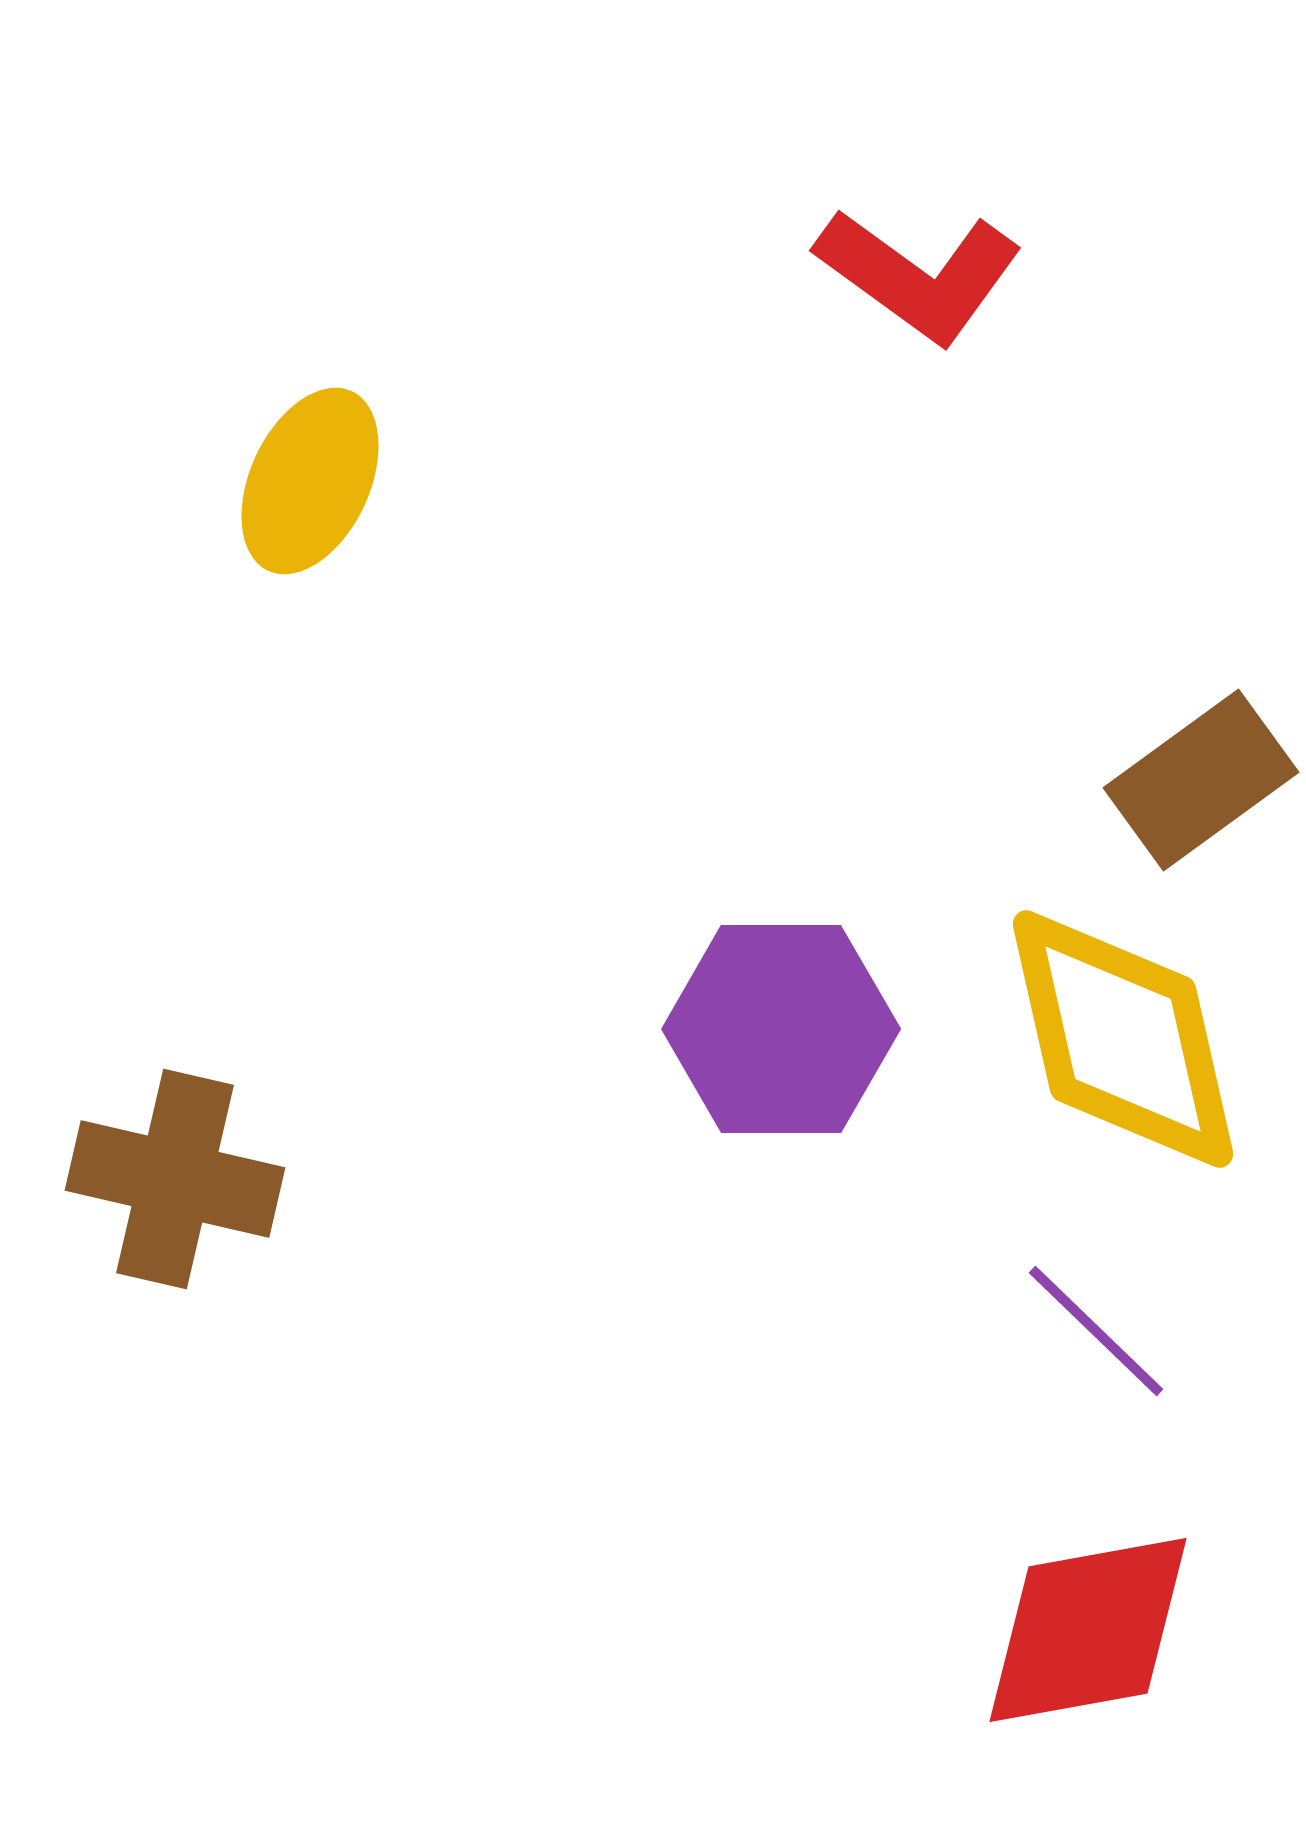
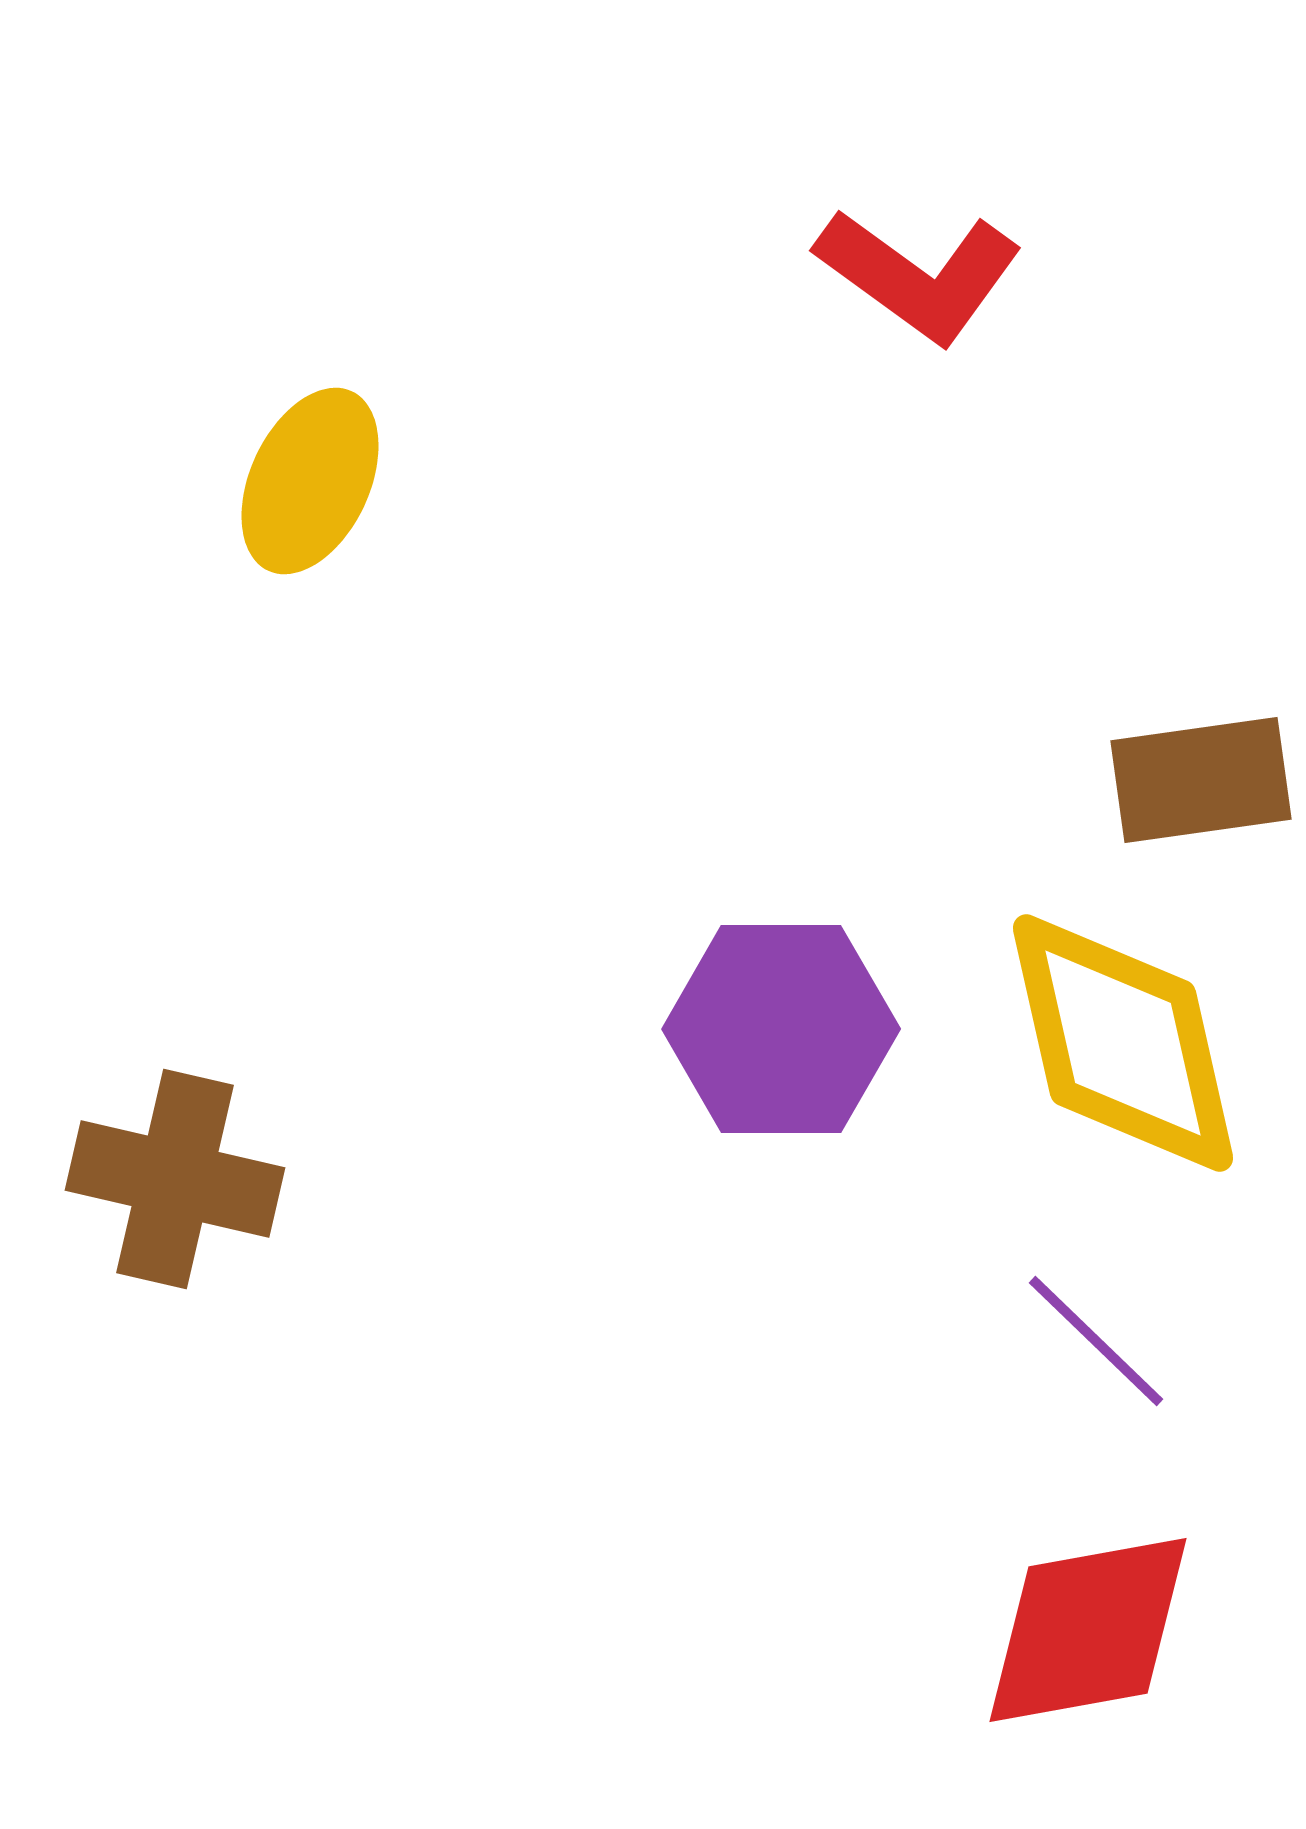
brown rectangle: rotated 28 degrees clockwise
yellow diamond: moved 4 px down
purple line: moved 10 px down
